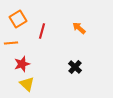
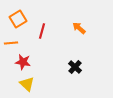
red star: moved 1 px right, 2 px up; rotated 28 degrees clockwise
